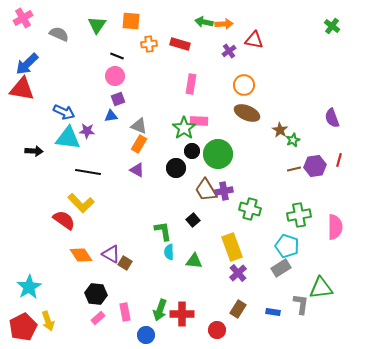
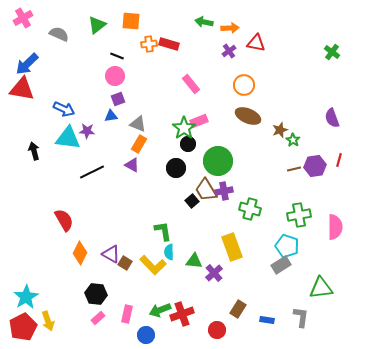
orange arrow at (224, 24): moved 6 px right, 4 px down
green triangle at (97, 25): rotated 18 degrees clockwise
green cross at (332, 26): moved 26 px down
red triangle at (254, 40): moved 2 px right, 3 px down
red rectangle at (180, 44): moved 11 px left
pink rectangle at (191, 84): rotated 48 degrees counterclockwise
blue arrow at (64, 112): moved 3 px up
brown ellipse at (247, 113): moved 1 px right, 3 px down
pink rectangle at (199, 121): rotated 24 degrees counterclockwise
gray triangle at (139, 126): moved 1 px left, 2 px up
brown star at (280, 130): rotated 21 degrees clockwise
green star at (293, 140): rotated 16 degrees counterclockwise
black arrow at (34, 151): rotated 108 degrees counterclockwise
black circle at (192, 151): moved 4 px left, 7 px up
green circle at (218, 154): moved 7 px down
purple triangle at (137, 170): moved 5 px left, 5 px up
black line at (88, 172): moved 4 px right; rotated 35 degrees counterclockwise
yellow L-shape at (81, 203): moved 72 px right, 62 px down
red semicircle at (64, 220): rotated 25 degrees clockwise
black square at (193, 220): moved 1 px left, 19 px up
orange diamond at (81, 255): moved 1 px left, 2 px up; rotated 60 degrees clockwise
gray rectangle at (281, 268): moved 3 px up
purple cross at (238, 273): moved 24 px left
cyan star at (29, 287): moved 3 px left, 10 px down
gray L-shape at (301, 304): moved 13 px down
green arrow at (160, 310): rotated 50 degrees clockwise
pink rectangle at (125, 312): moved 2 px right, 2 px down; rotated 24 degrees clockwise
blue rectangle at (273, 312): moved 6 px left, 8 px down
red cross at (182, 314): rotated 20 degrees counterclockwise
